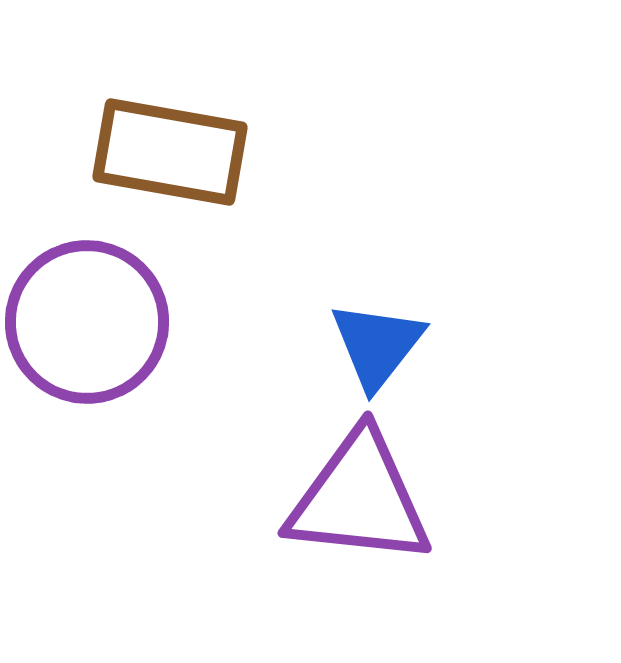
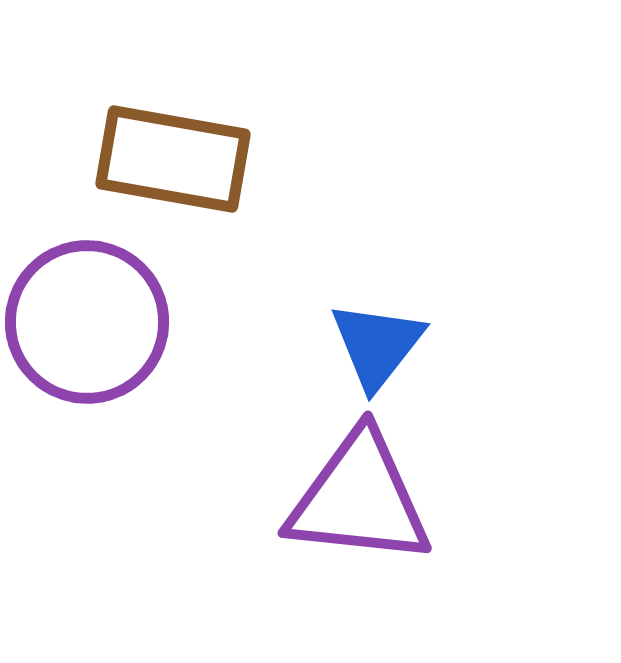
brown rectangle: moved 3 px right, 7 px down
